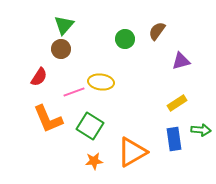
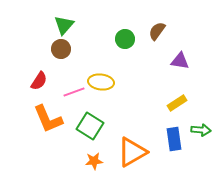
purple triangle: moved 1 px left; rotated 24 degrees clockwise
red semicircle: moved 4 px down
